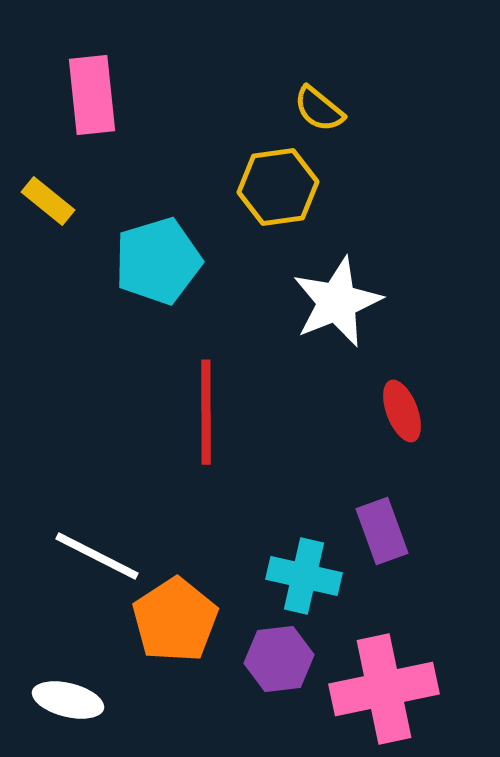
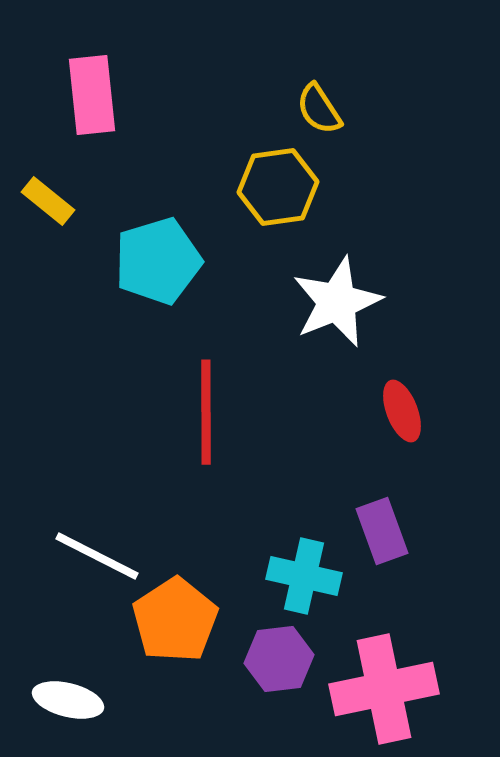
yellow semicircle: rotated 18 degrees clockwise
